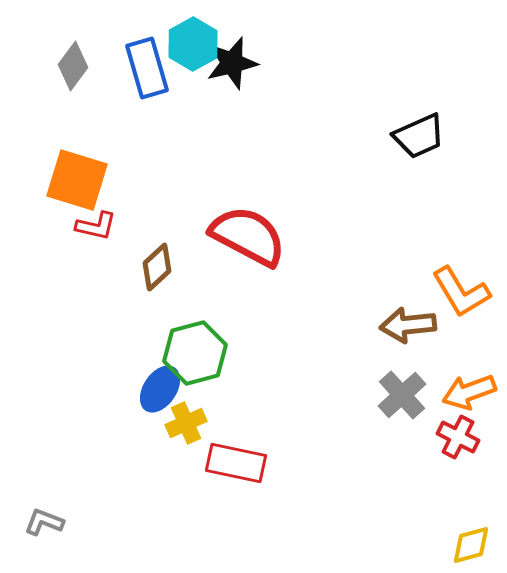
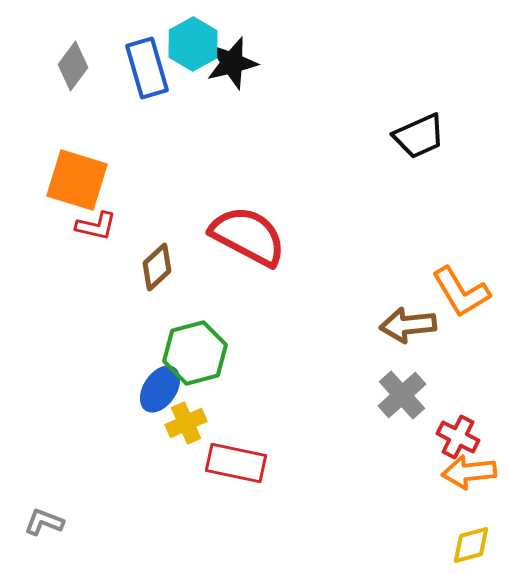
orange arrow: moved 80 px down; rotated 14 degrees clockwise
